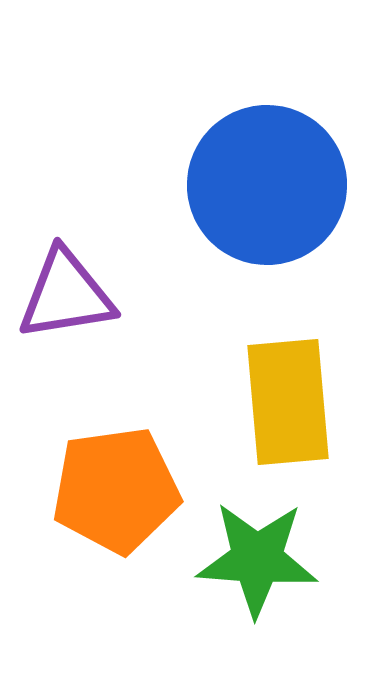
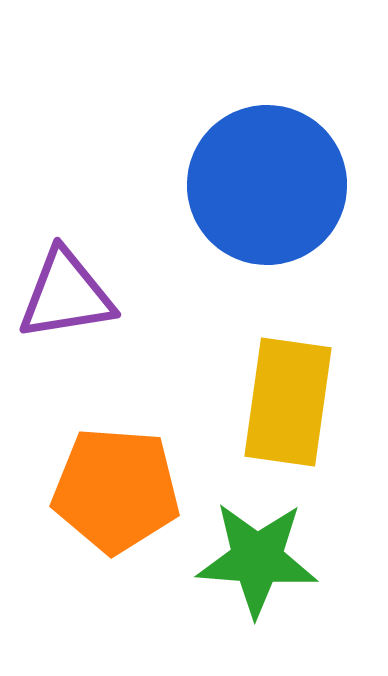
yellow rectangle: rotated 13 degrees clockwise
orange pentagon: rotated 12 degrees clockwise
